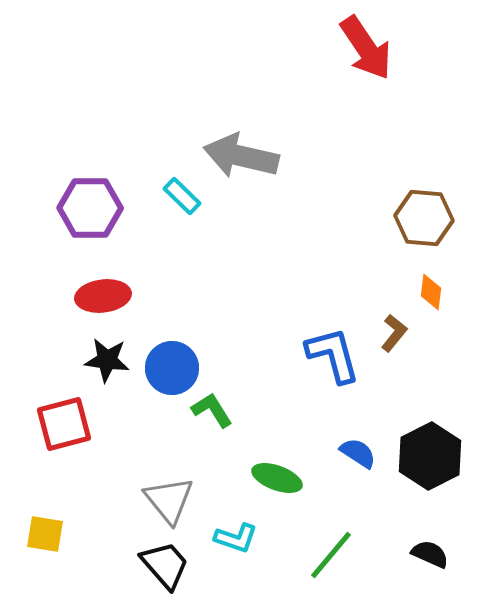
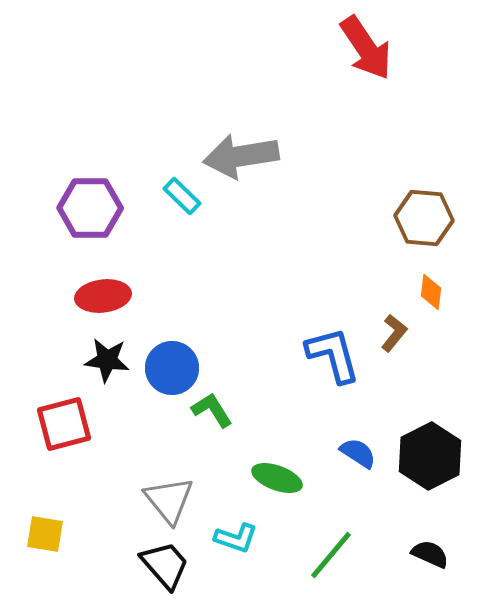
gray arrow: rotated 22 degrees counterclockwise
